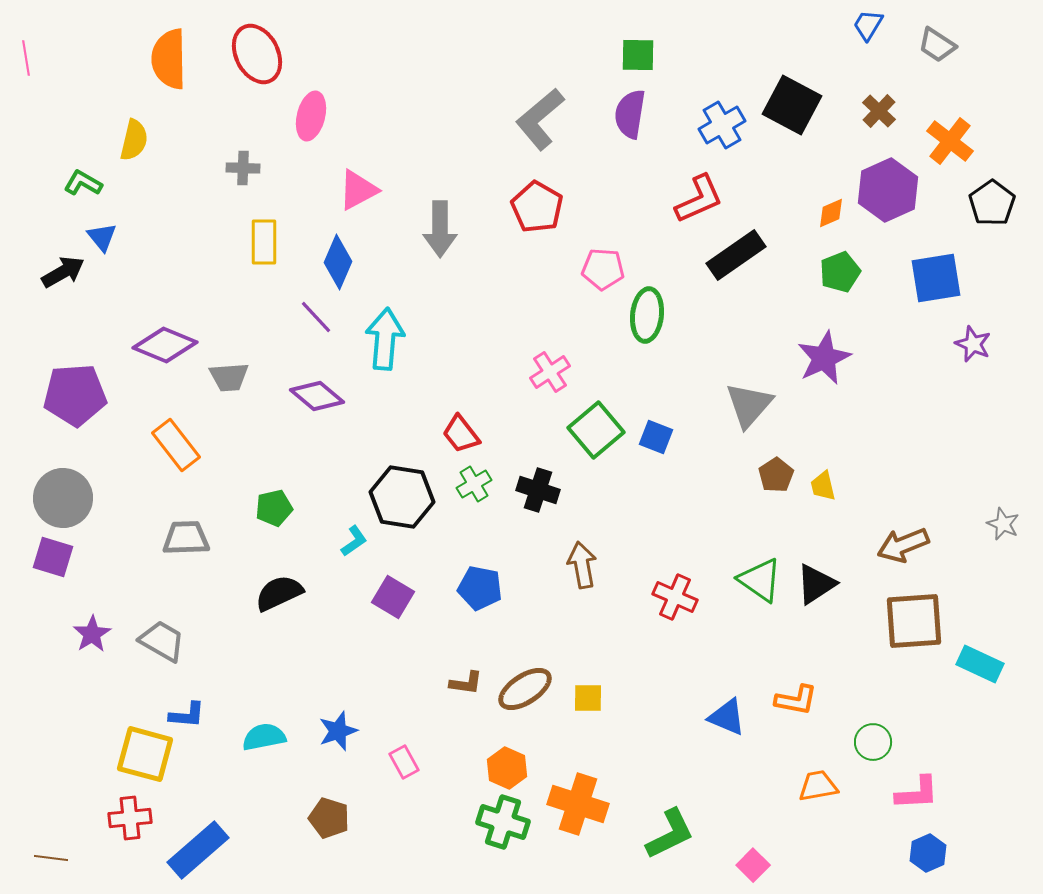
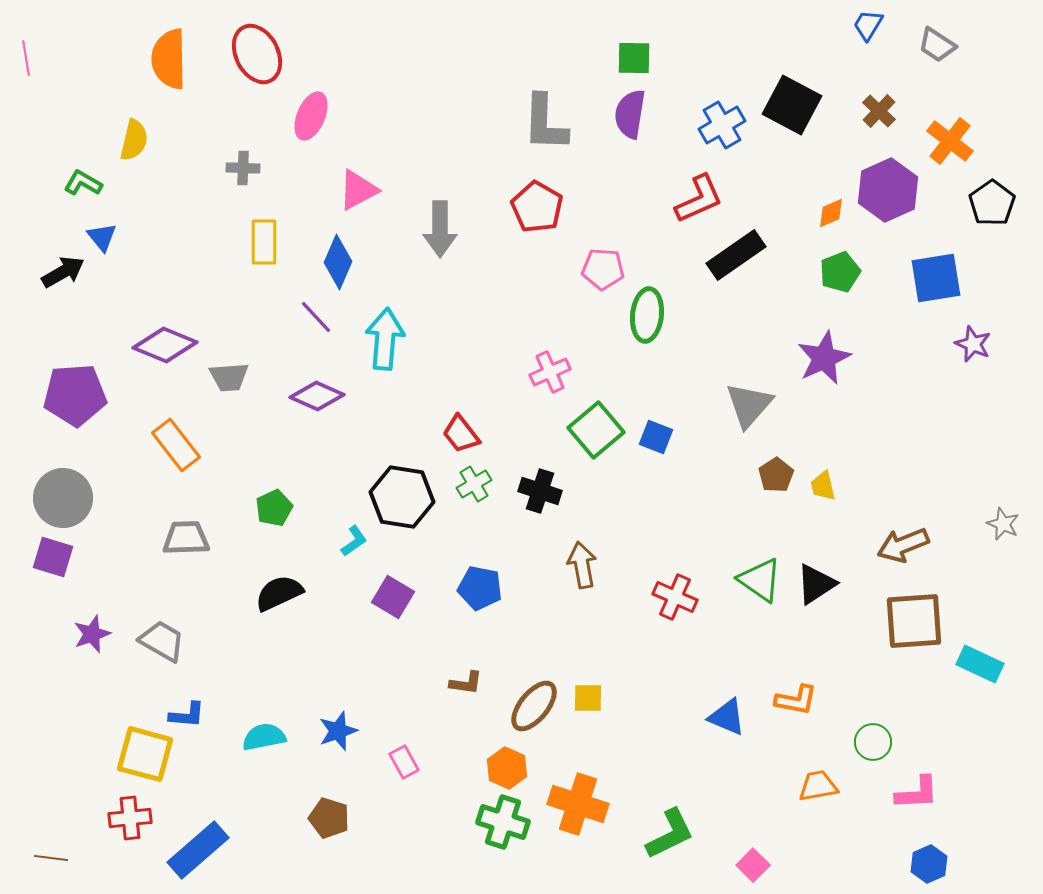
green square at (638, 55): moved 4 px left, 3 px down
pink ellipse at (311, 116): rotated 9 degrees clockwise
gray L-shape at (540, 119): moved 5 px right, 4 px down; rotated 48 degrees counterclockwise
pink cross at (550, 372): rotated 9 degrees clockwise
purple diamond at (317, 396): rotated 16 degrees counterclockwise
black cross at (538, 490): moved 2 px right, 1 px down
green pentagon at (274, 508): rotated 12 degrees counterclockwise
purple star at (92, 634): rotated 12 degrees clockwise
brown ellipse at (525, 689): moved 9 px right, 17 px down; rotated 18 degrees counterclockwise
blue hexagon at (928, 853): moved 1 px right, 11 px down
